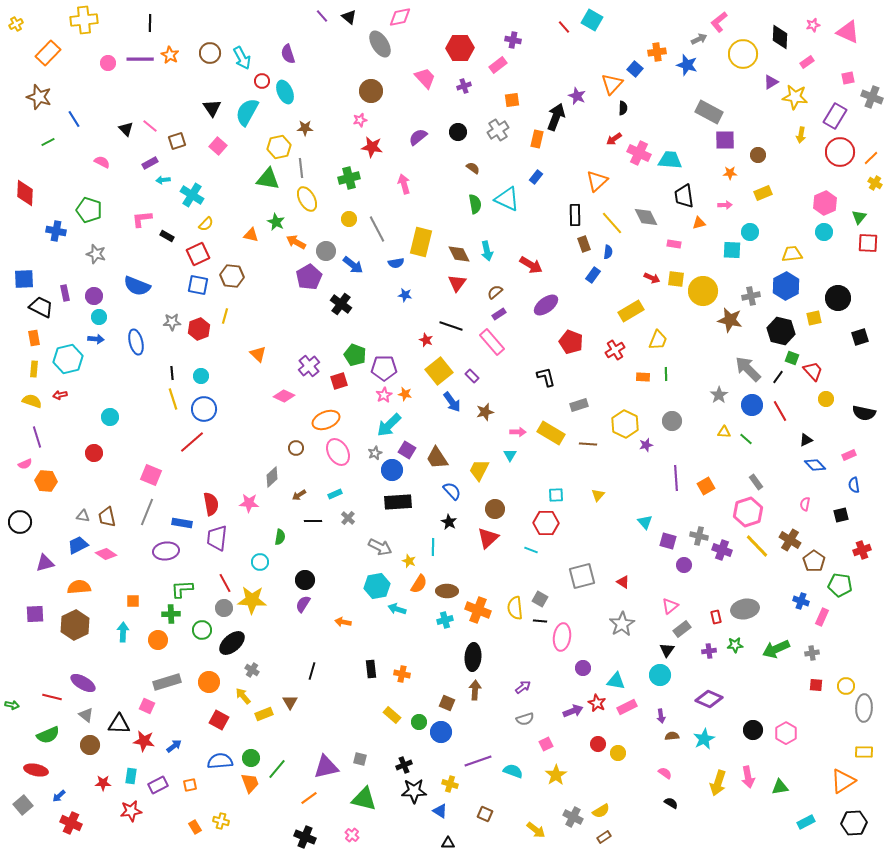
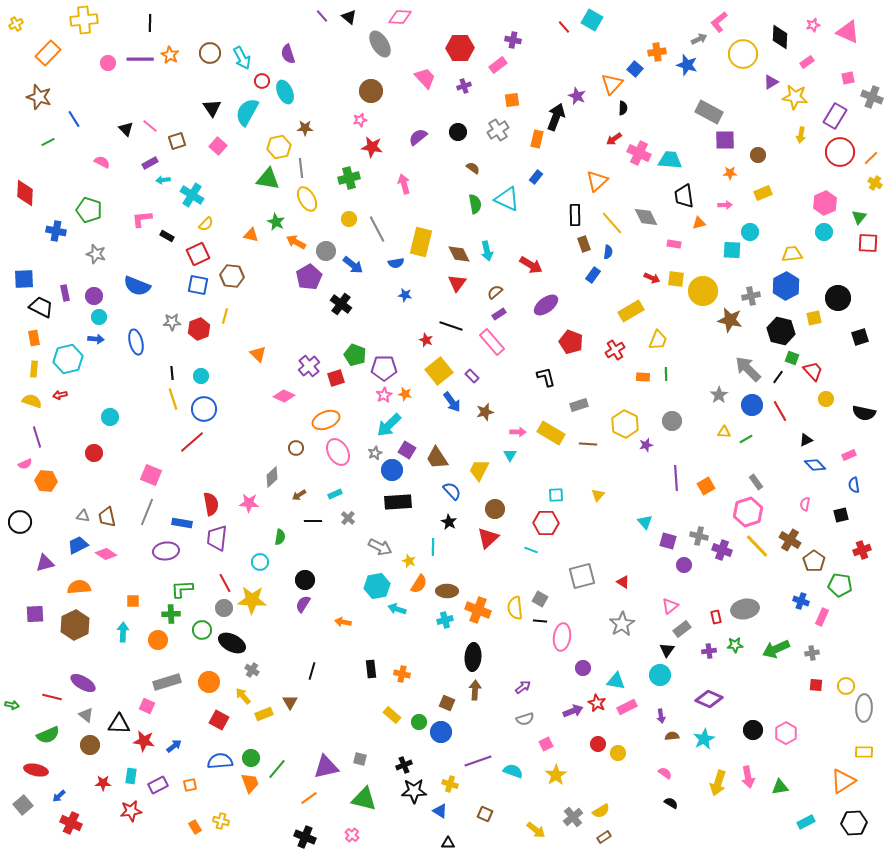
pink diamond at (400, 17): rotated 15 degrees clockwise
red square at (339, 381): moved 3 px left, 3 px up
green line at (746, 439): rotated 72 degrees counterclockwise
black ellipse at (232, 643): rotated 68 degrees clockwise
gray cross at (573, 817): rotated 24 degrees clockwise
